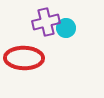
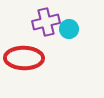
cyan circle: moved 3 px right, 1 px down
